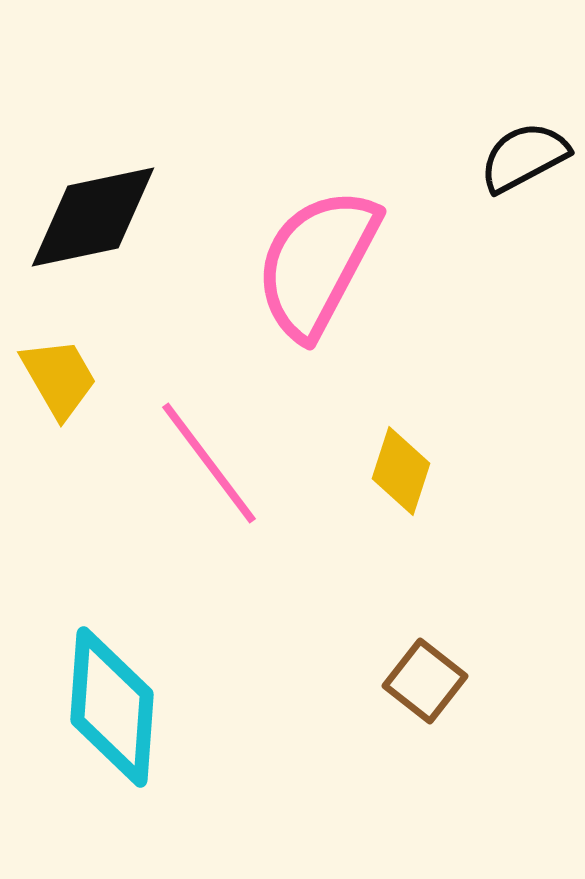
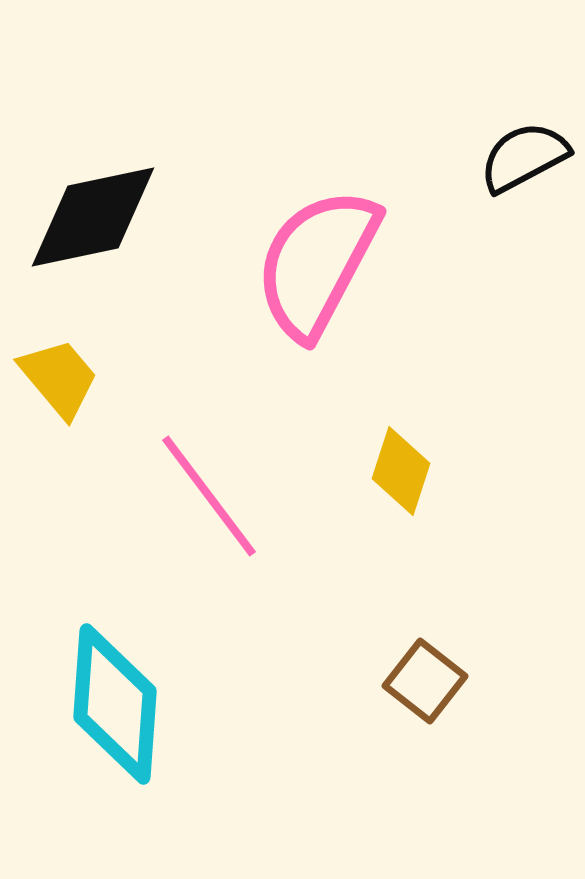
yellow trapezoid: rotated 10 degrees counterclockwise
pink line: moved 33 px down
cyan diamond: moved 3 px right, 3 px up
